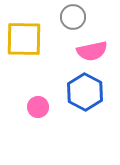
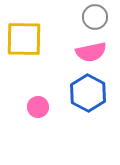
gray circle: moved 22 px right
pink semicircle: moved 1 px left, 1 px down
blue hexagon: moved 3 px right, 1 px down
